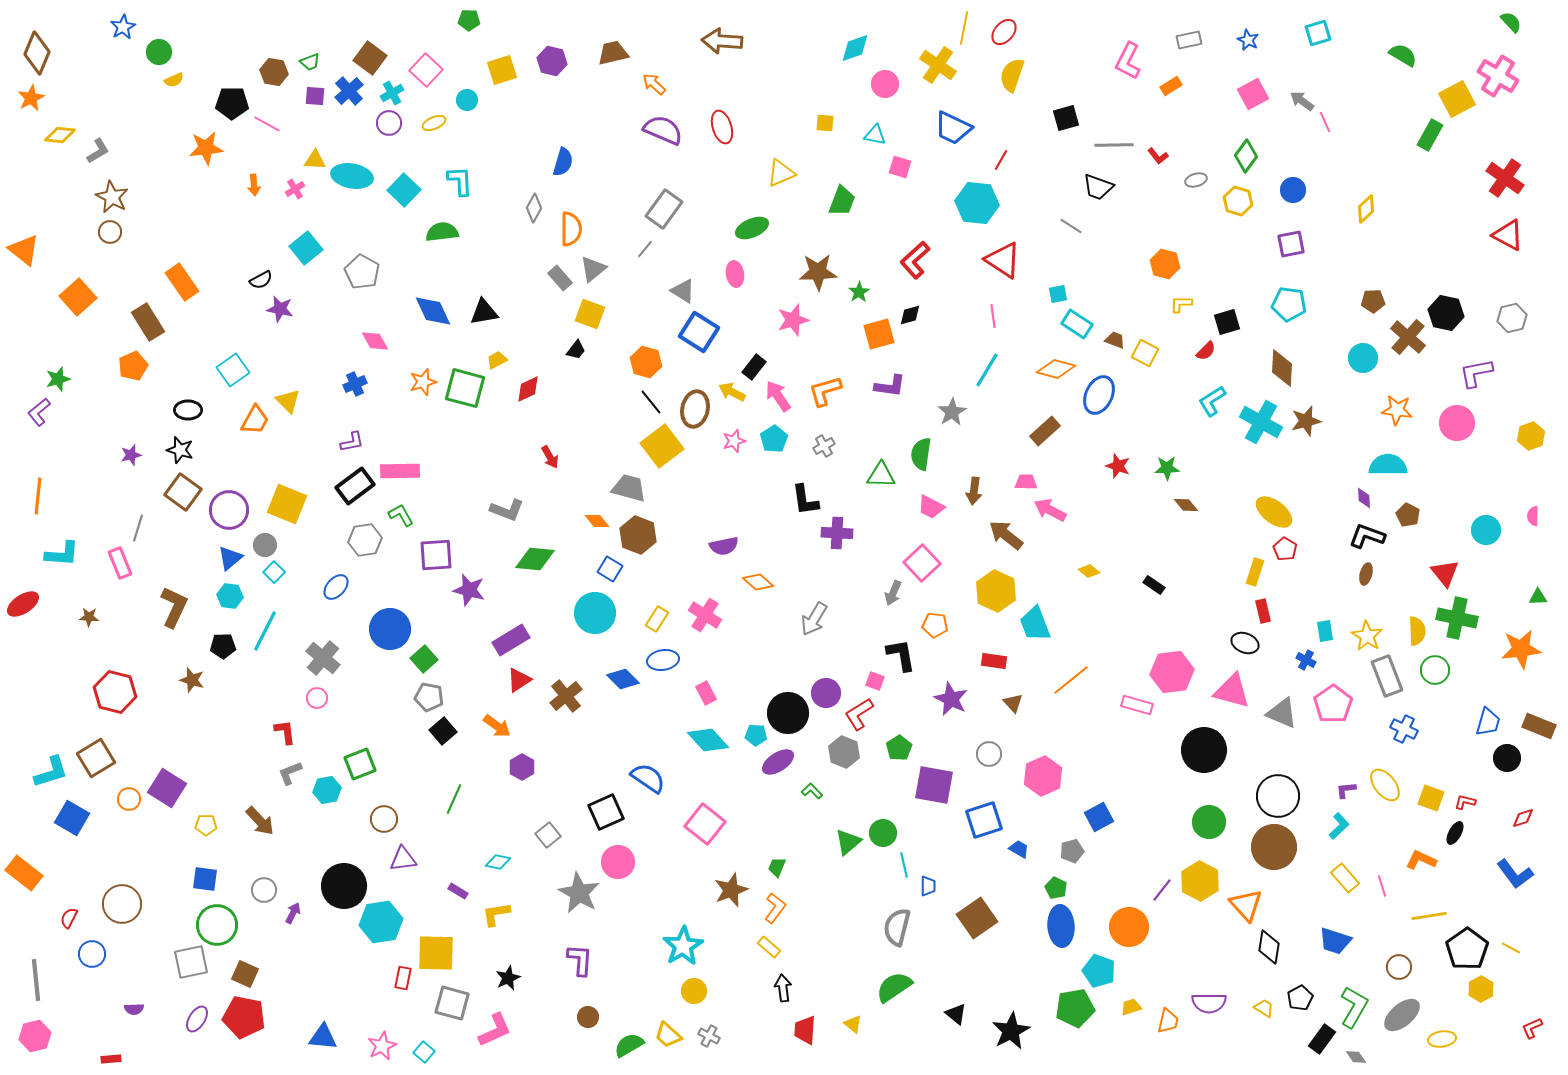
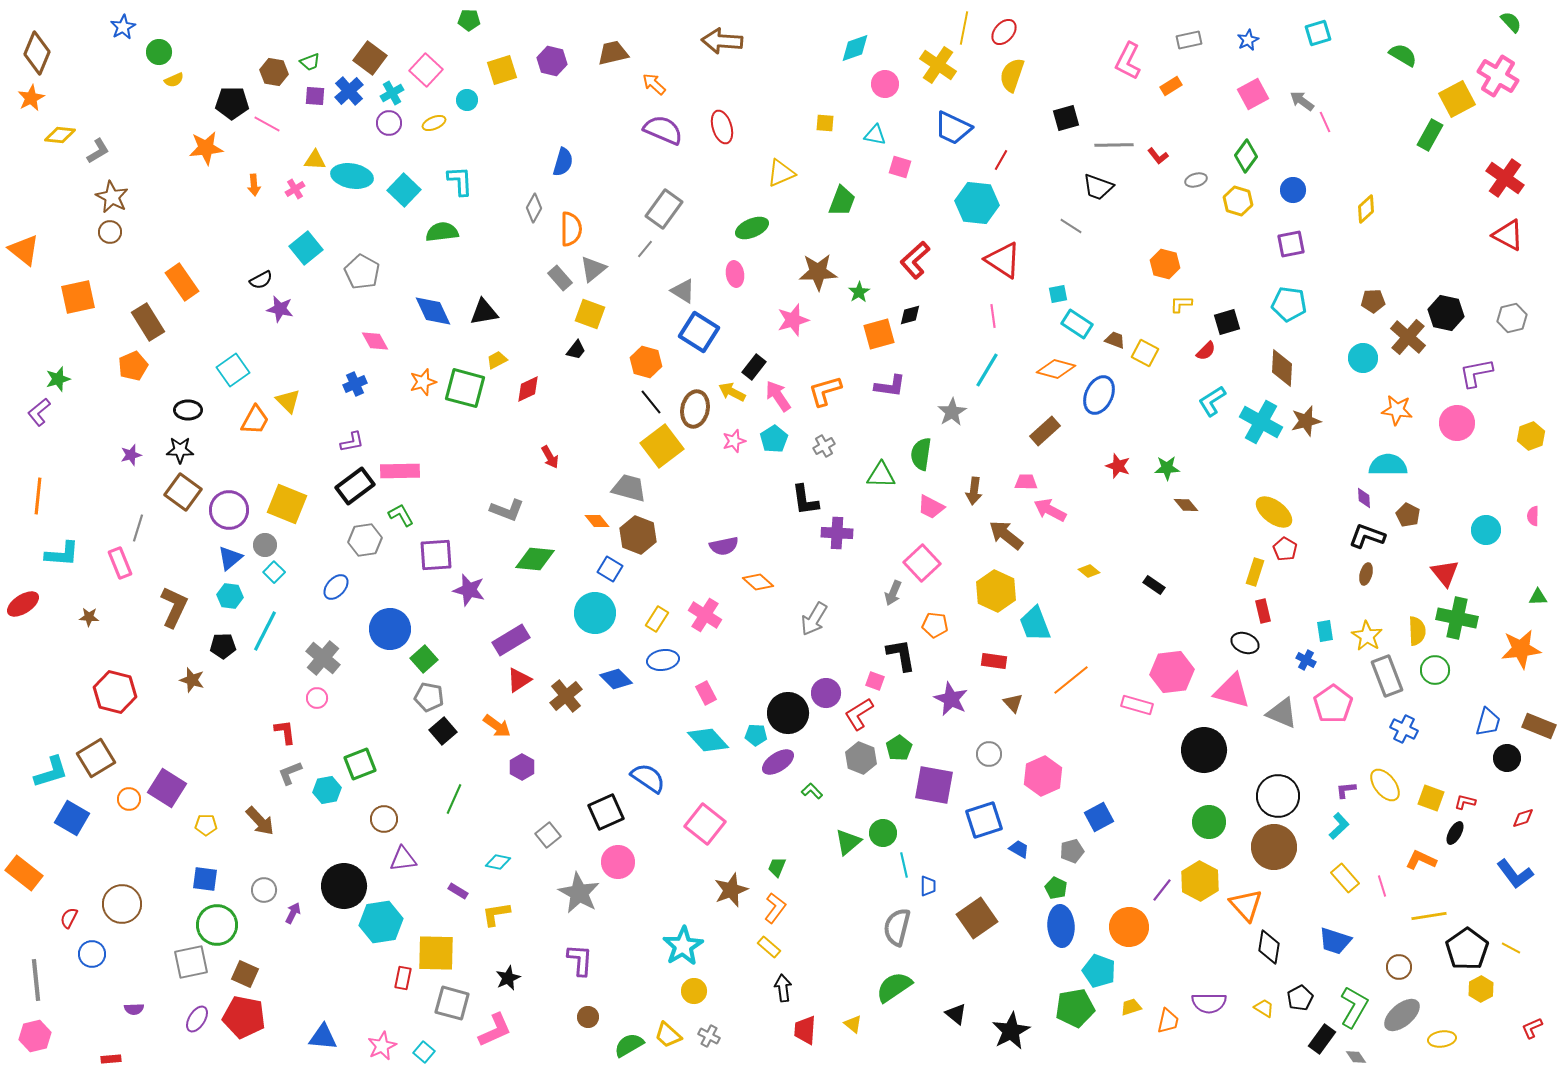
blue star at (1248, 40): rotated 20 degrees clockwise
orange square at (78, 297): rotated 30 degrees clockwise
black star at (180, 450): rotated 16 degrees counterclockwise
blue diamond at (623, 679): moved 7 px left
gray hexagon at (844, 752): moved 17 px right, 6 px down
